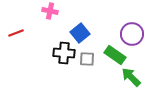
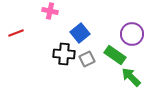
black cross: moved 1 px down
gray square: rotated 28 degrees counterclockwise
